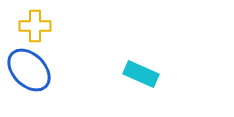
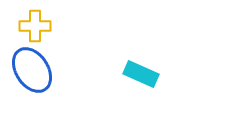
blue ellipse: moved 3 px right; rotated 12 degrees clockwise
